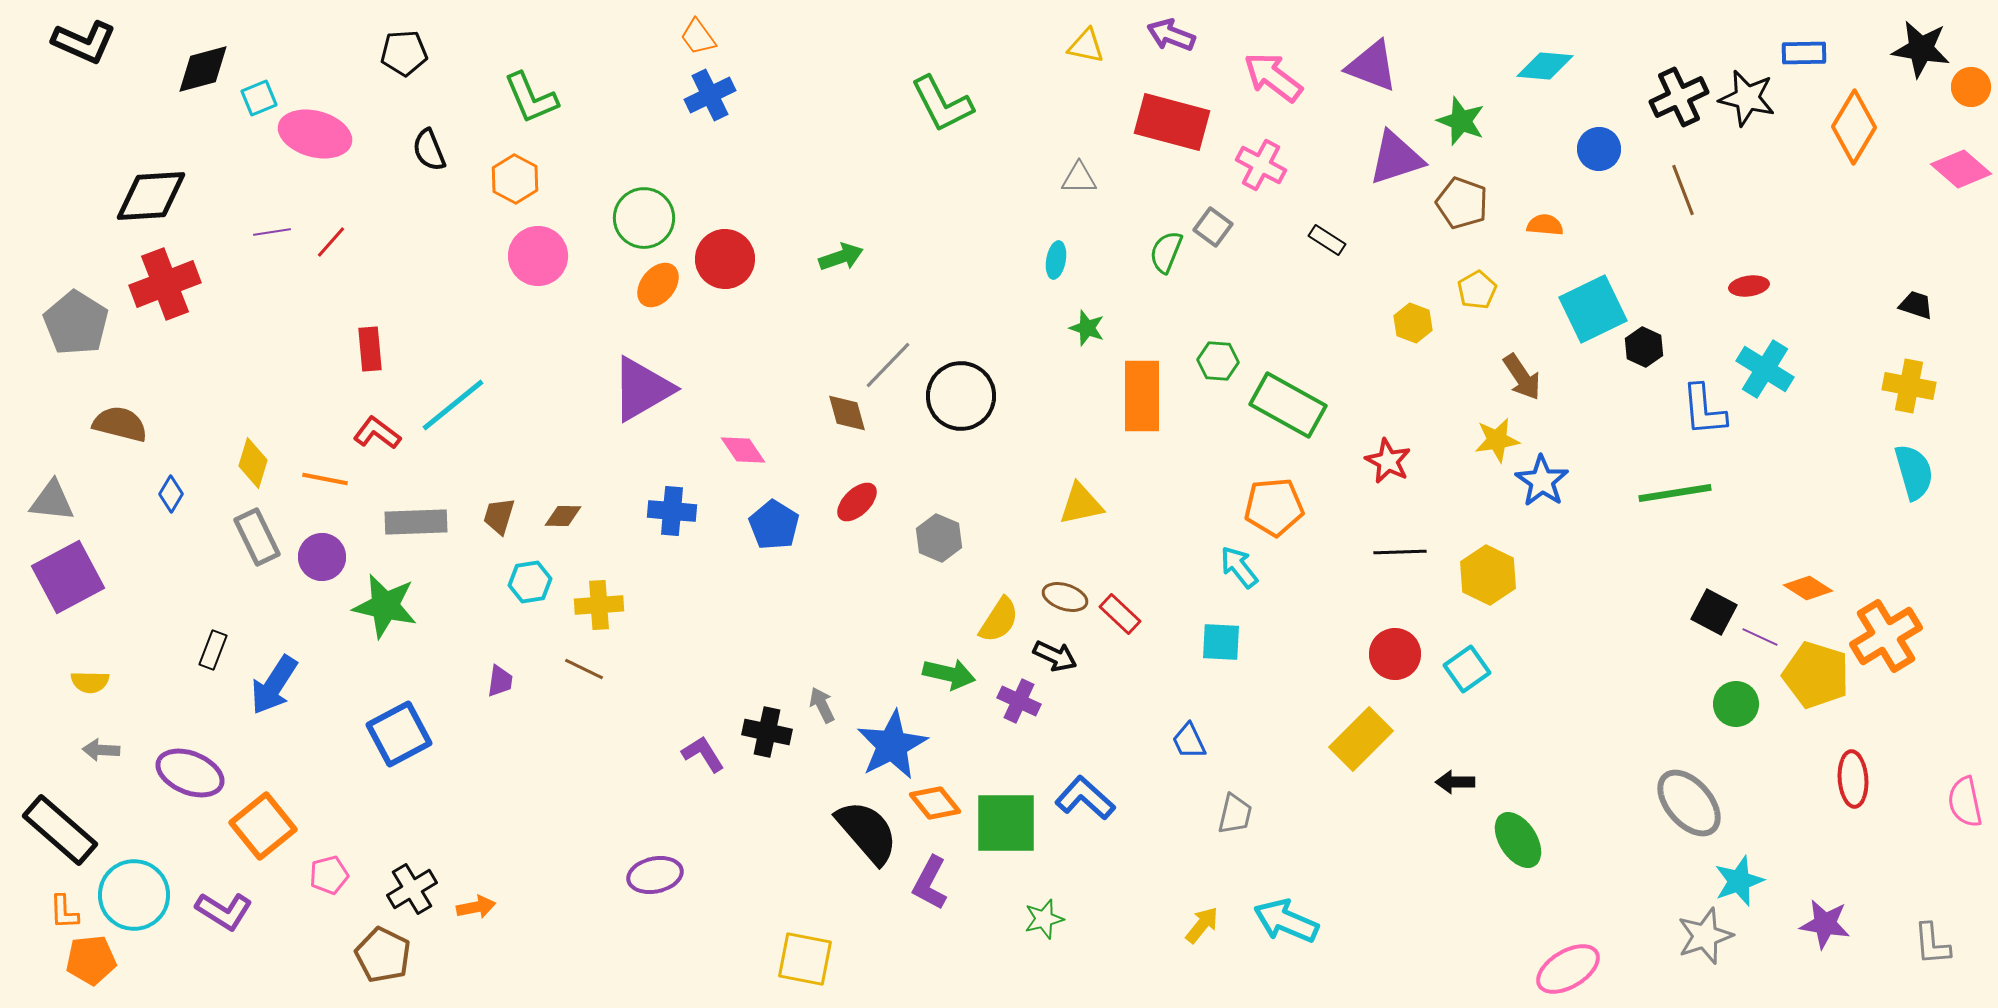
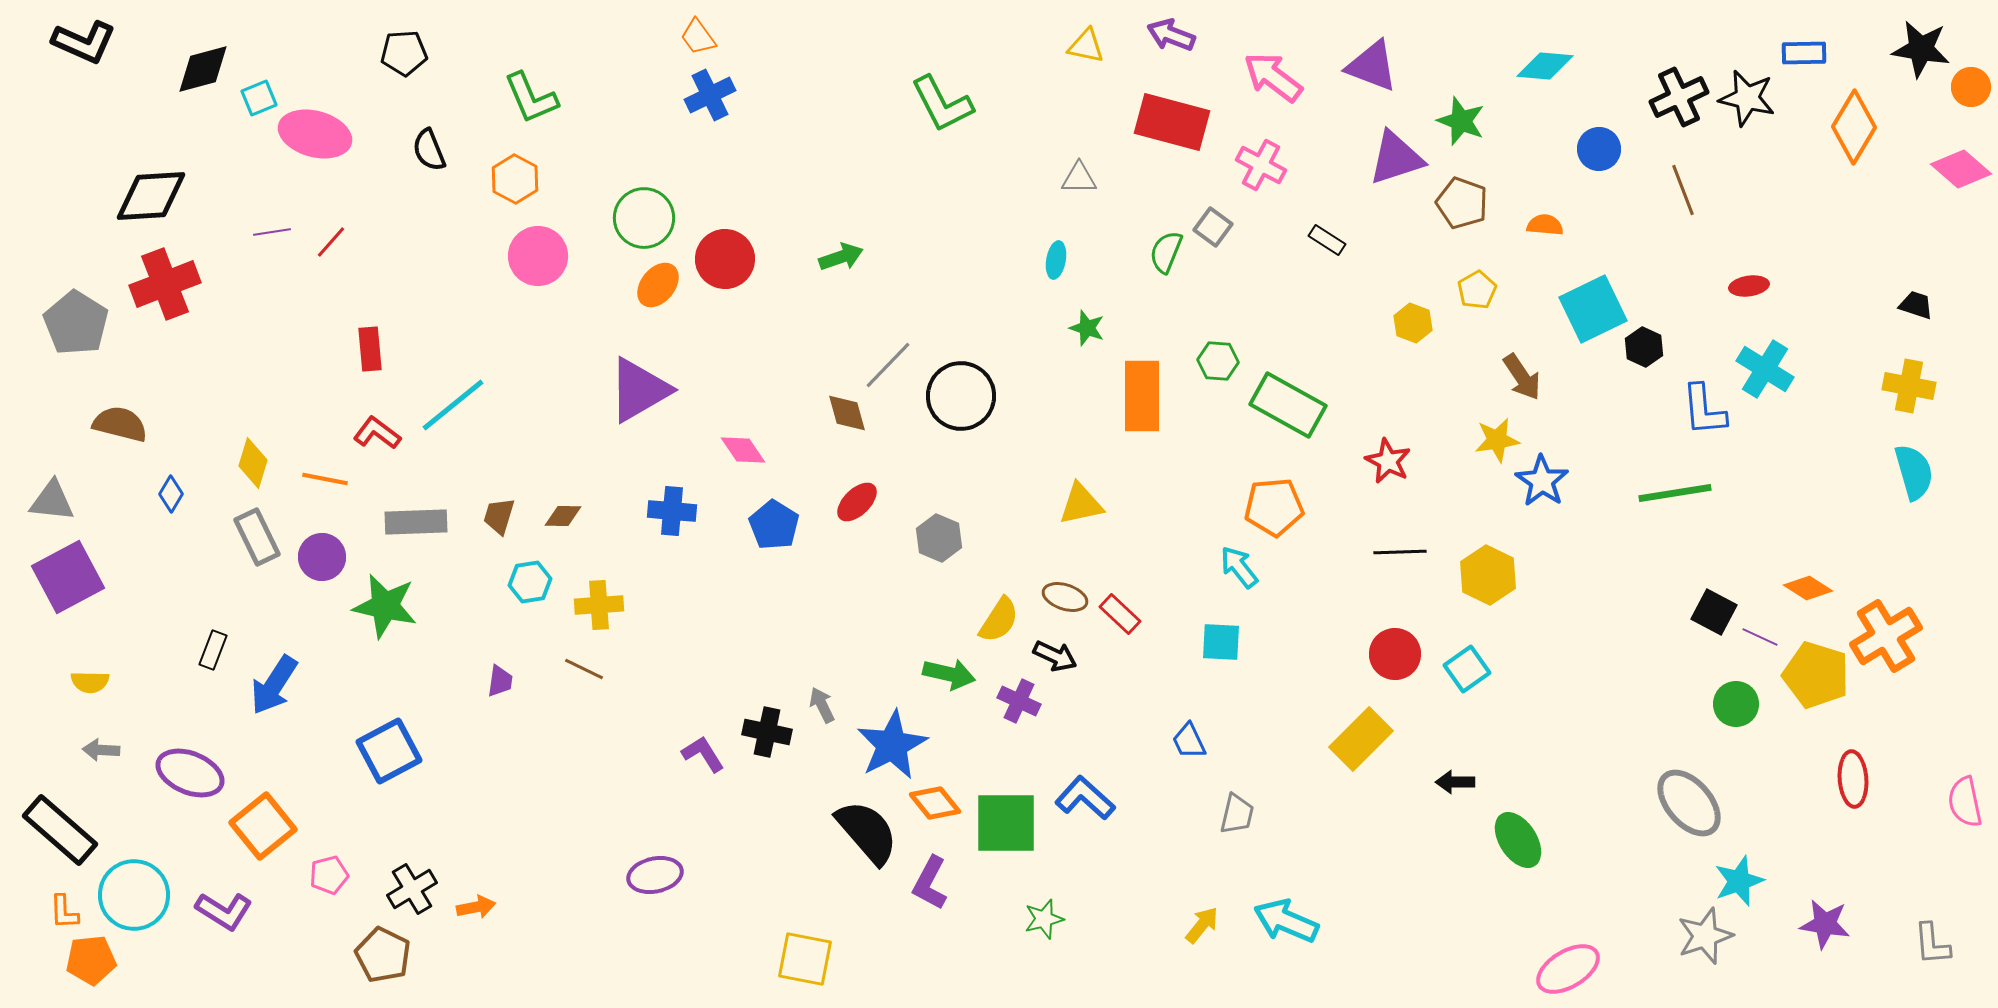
purple triangle at (642, 389): moved 3 px left, 1 px down
blue square at (399, 734): moved 10 px left, 17 px down
gray trapezoid at (1235, 814): moved 2 px right
